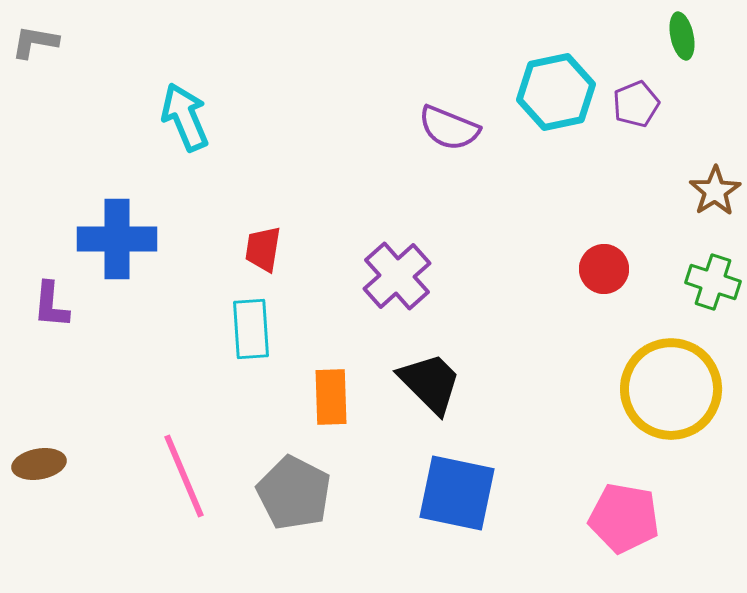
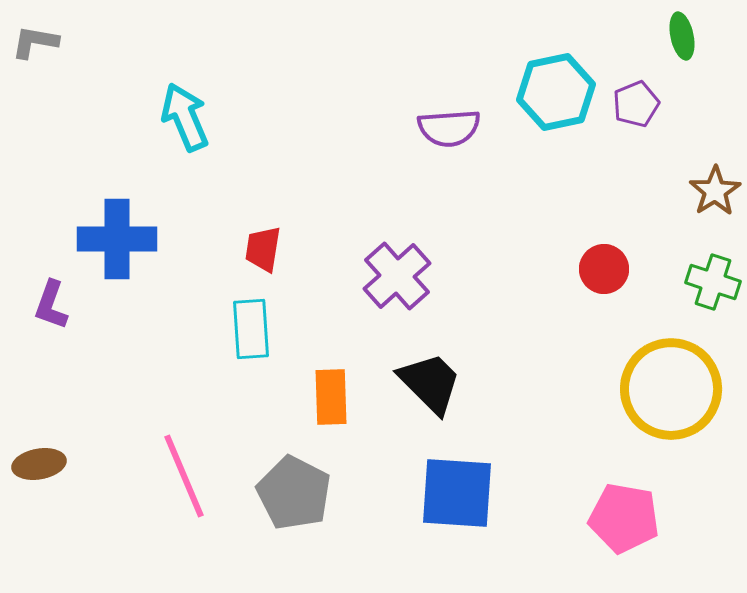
purple semicircle: rotated 26 degrees counterclockwise
purple L-shape: rotated 15 degrees clockwise
blue square: rotated 8 degrees counterclockwise
